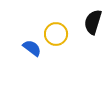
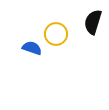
blue semicircle: rotated 18 degrees counterclockwise
